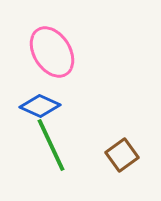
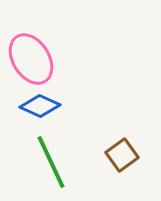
pink ellipse: moved 21 px left, 7 px down
green line: moved 17 px down
